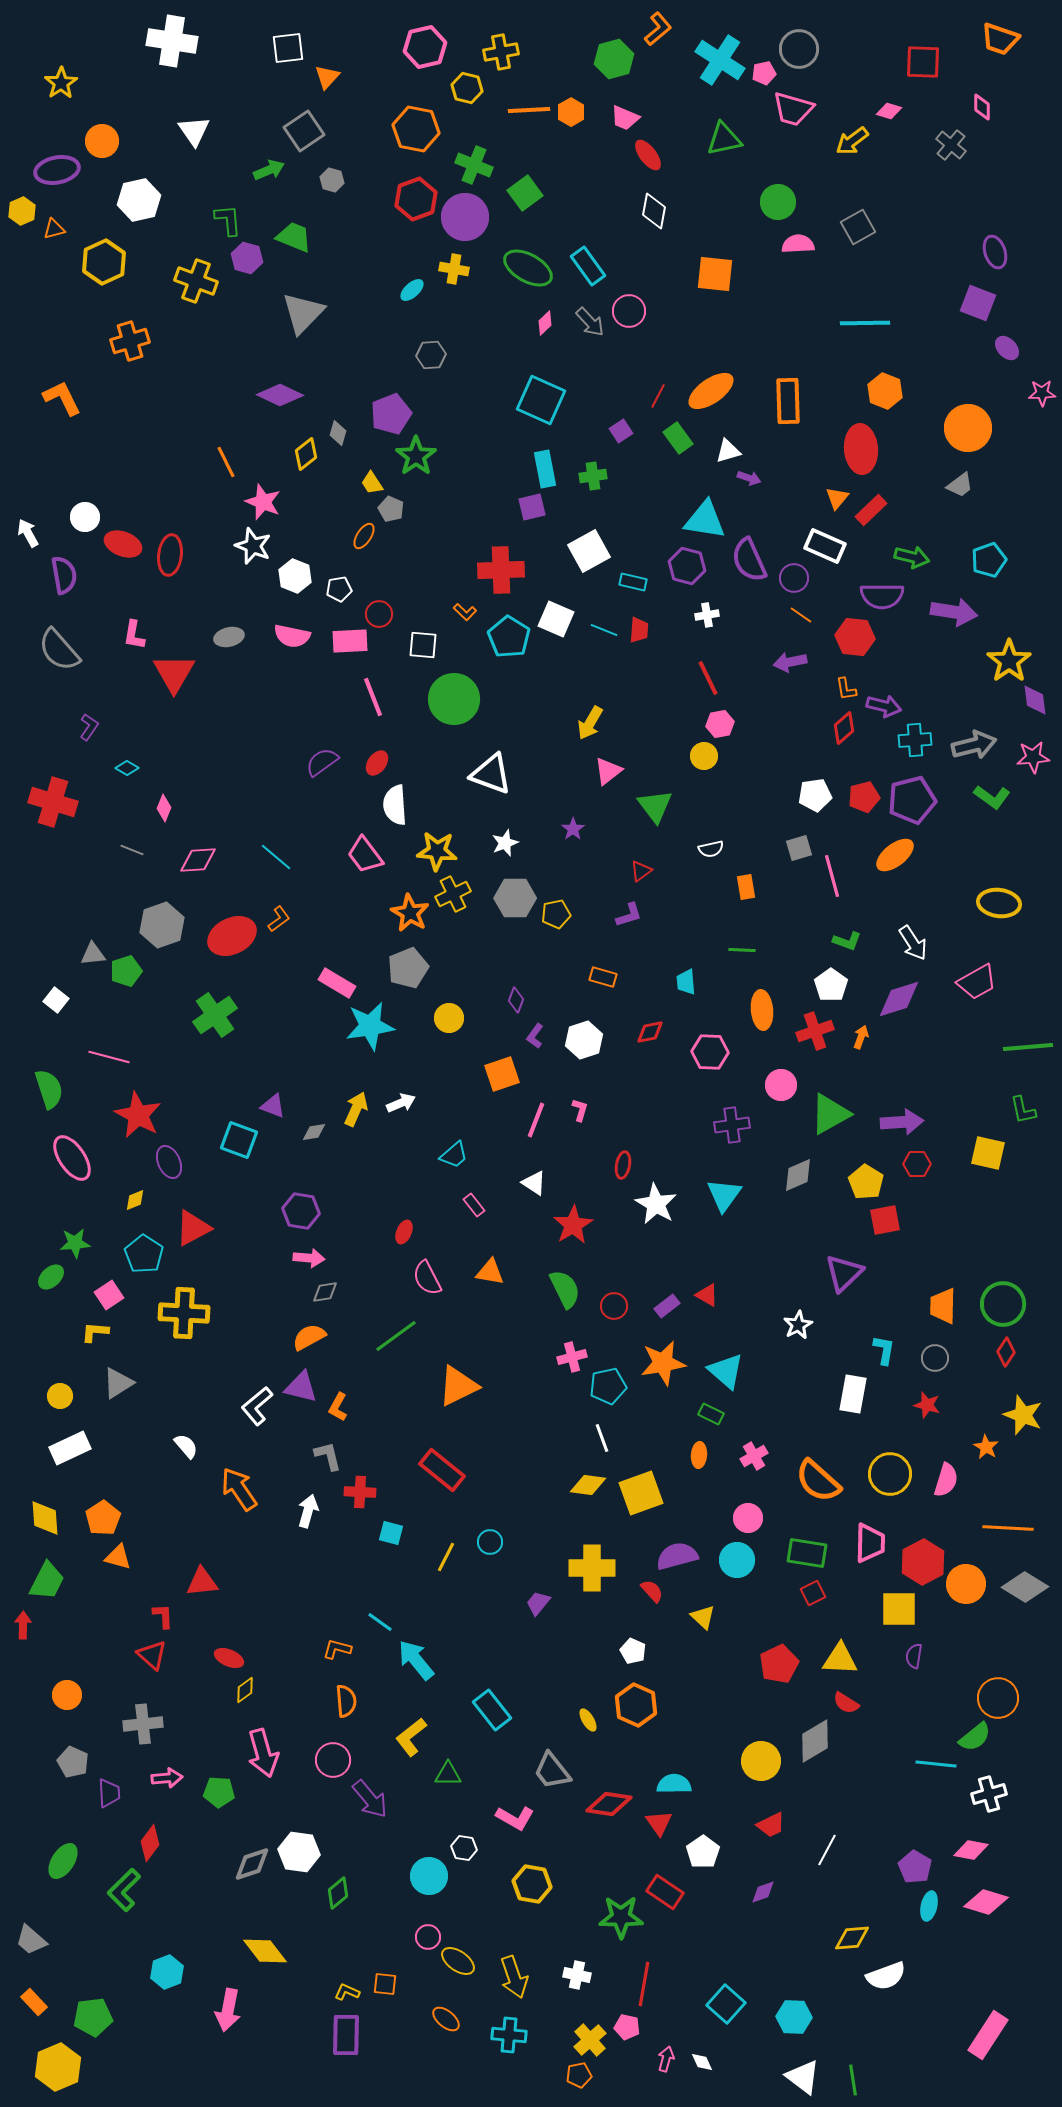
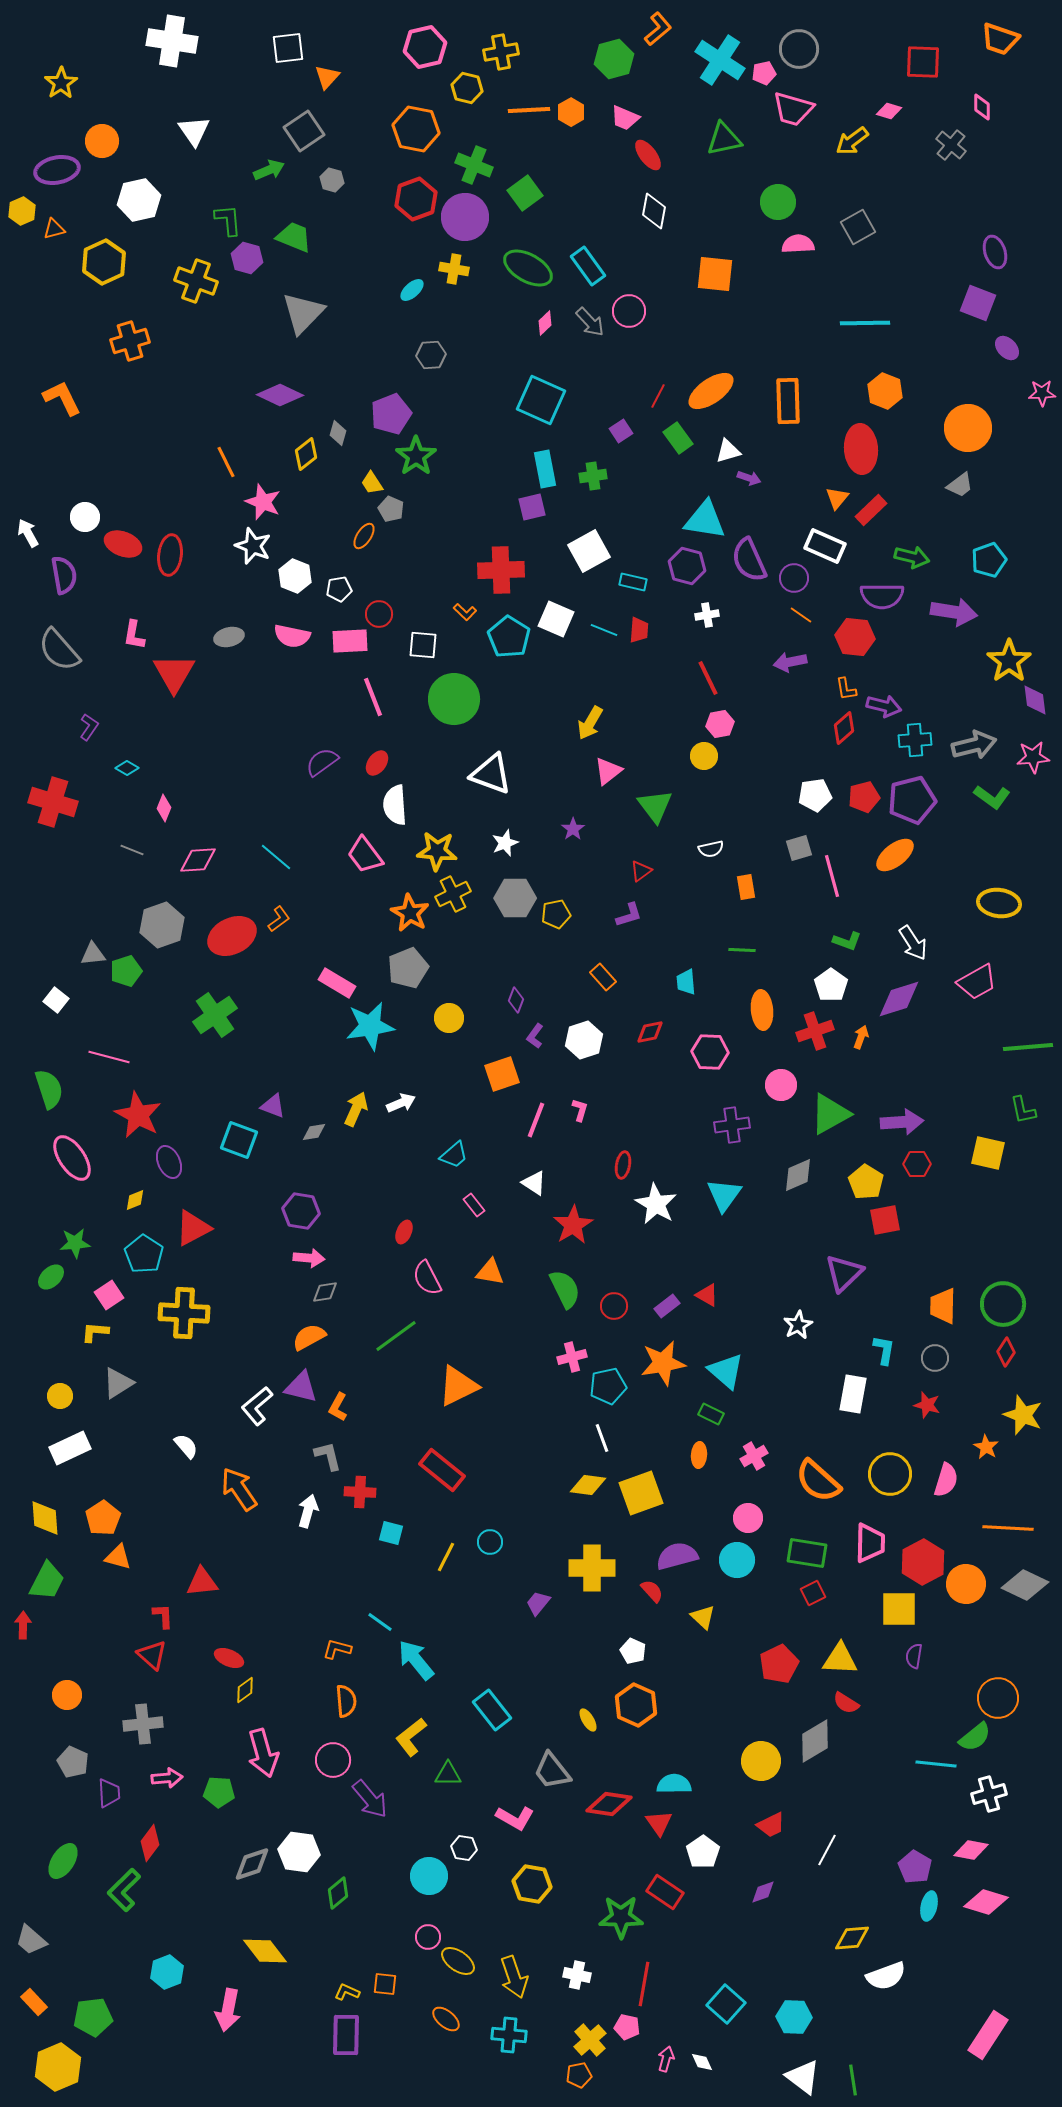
orange rectangle at (603, 977): rotated 32 degrees clockwise
gray diamond at (1025, 1587): moved 2 px up; rotated 6 degrees counterclockwise
